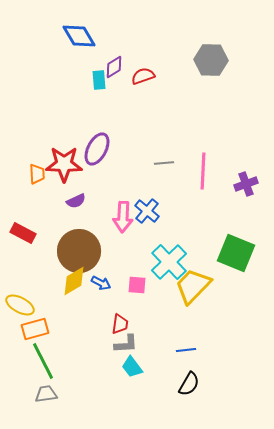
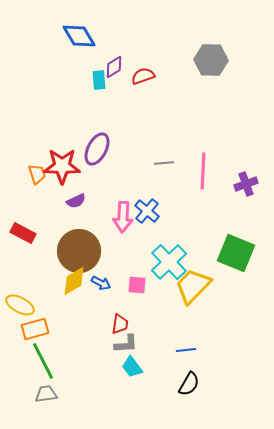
red star: moved 2 px left, 2 px down
orange trapezoid: rotated 15 degrees counterclockwise
